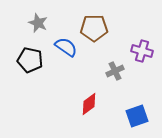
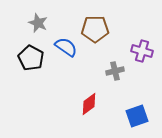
brown pentagon: moved 1 px right, 1 px down
black pentagon: moved 1 px right, 2 px up; rotated 15 degrees clockwise
gray cross: rotated 12 degrees clockwise
